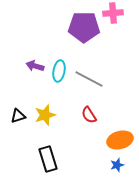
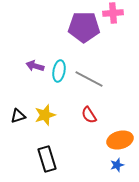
black rectangle: moved 1 px left
